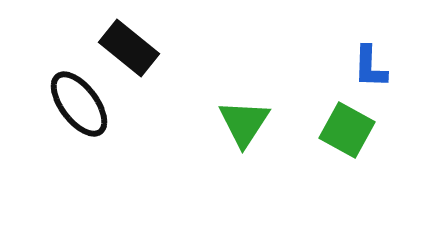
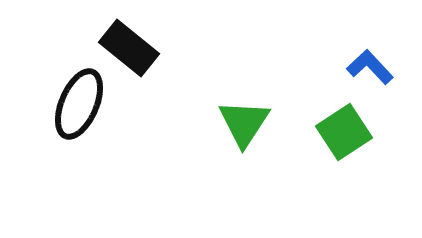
blue L-shape: rotated 135 degrees clockwise
black ellipse: rotated 60 degrees clockwise
green square: moved 3 px left, 2 px down; rotated 28 degrees clockwise
